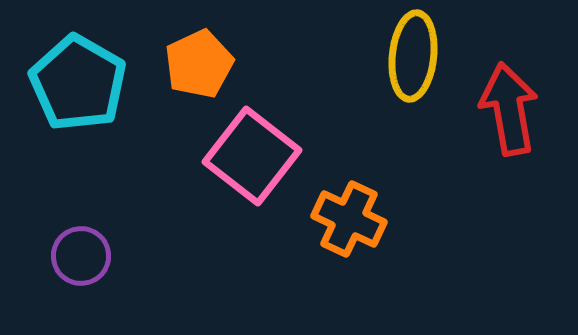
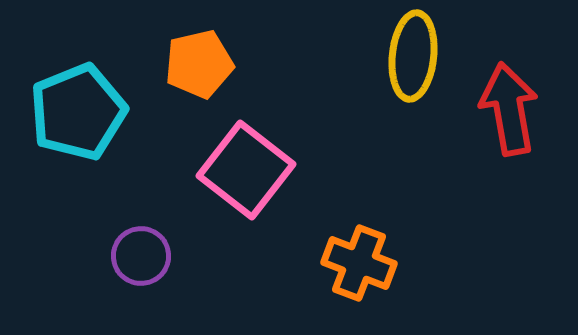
orange pentagon: rotated 12 degrees clockwise
cyan pentagon: moved 29 px down; rotated 20 degrees clockwise
pink square: moved 6 px left, 14 px down
orange cross: moved 10 px right, 44 px down; rotated 4 degrees counterclockwise
purple circle: moved 60 px right
